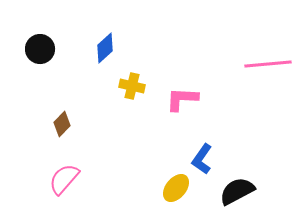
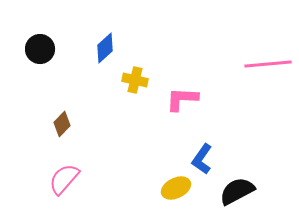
yellow cross: moved 3 px right, 6 px up
yellow ellipse: rotated 24 degrees clockwise
